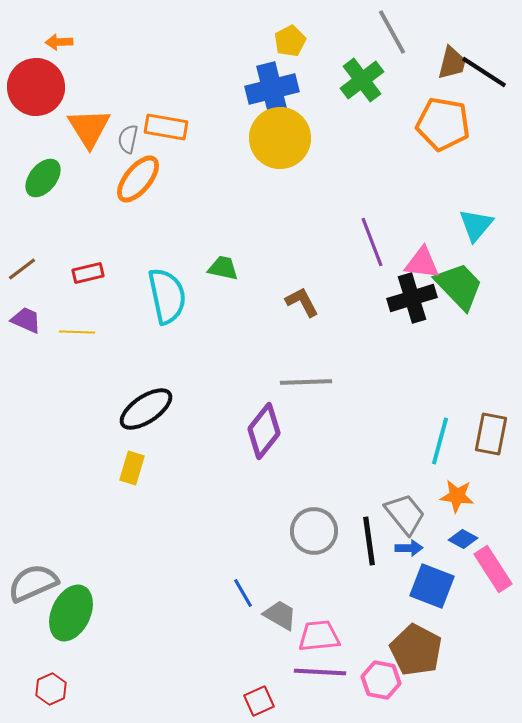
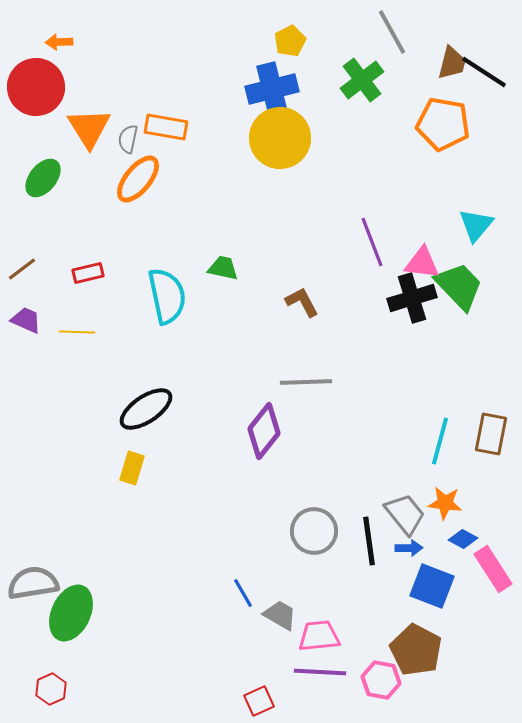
orange star at (457, 496): moved 12 px left, 7 px down
gray semicircle at (33, 583): rotated 15 degrees clockwise
